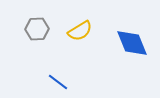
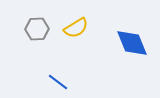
yellow semicircle: moved 4 px left, 3 px up
